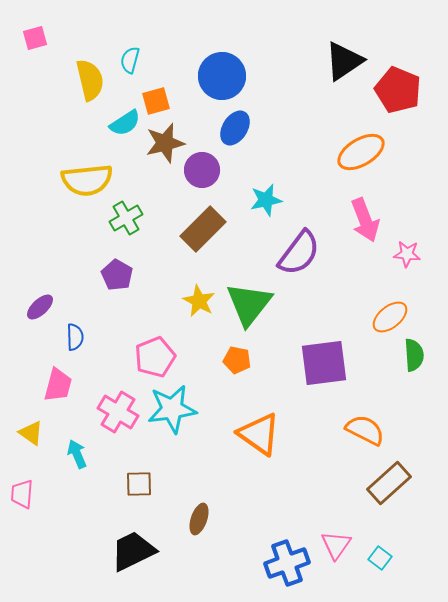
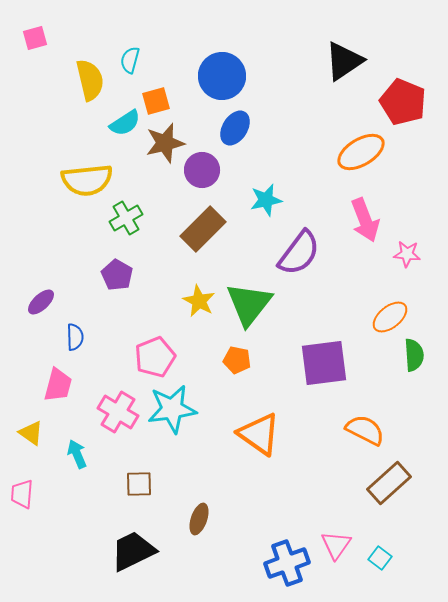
red pentagon at (398, 90): moved 5 px right, 12 px down
purple ellipse at (40, 307): moved 1 px right, 5 px up
